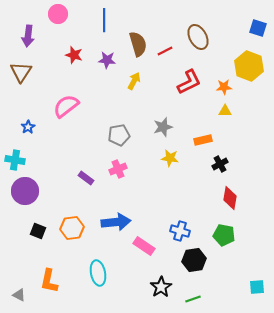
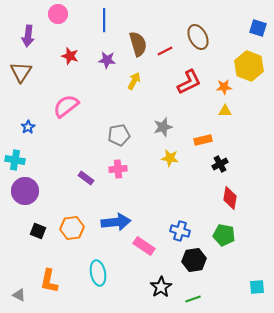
red star: moved 4 px left, 1 px down
pink cross: rotated 18 degrees clockwise
